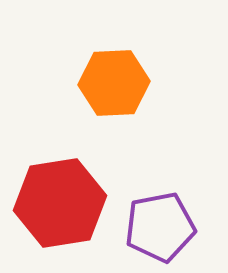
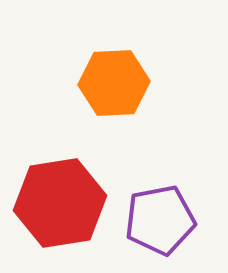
purple pentagon: moved 7 px up
